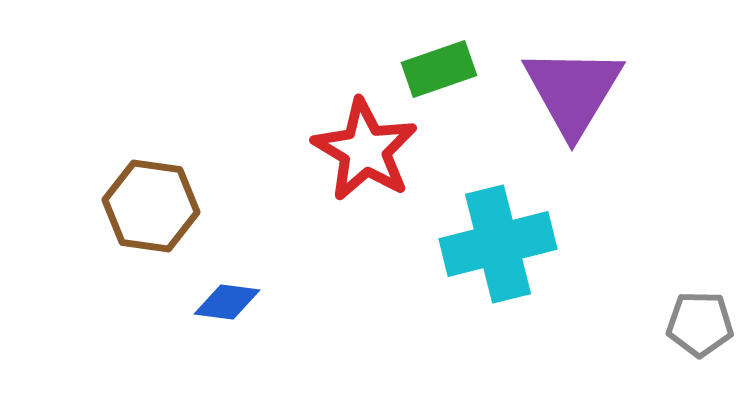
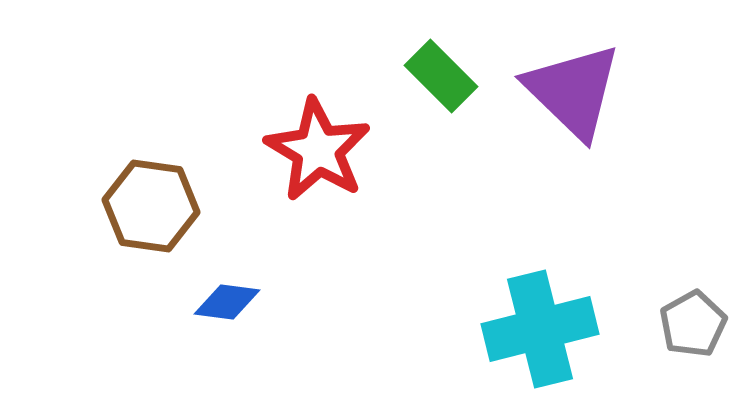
green rectangle: moved 2 px right, 7 px down; rotated 64 degrees clockwise
purple triangle: rotated 17 degrees counterclockwise
red star: moved 47 px left
cyan cross: moved 42 px right, 85 px down
gray pentagon: moved 7 px left; rotated 30 degrees counterclockwise
